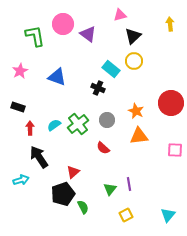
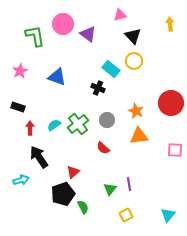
black triangle: rotated 30 degrees counterclockwise
